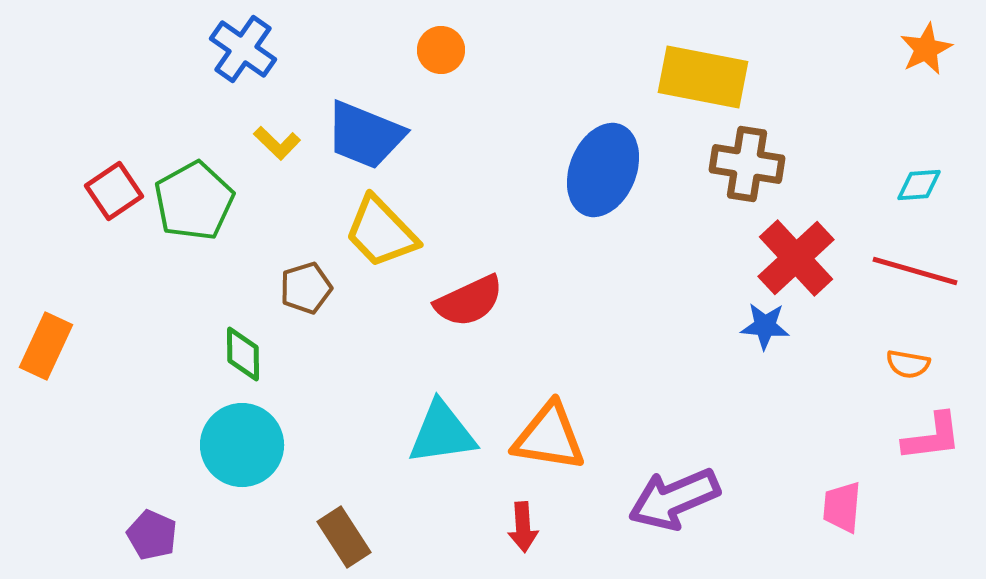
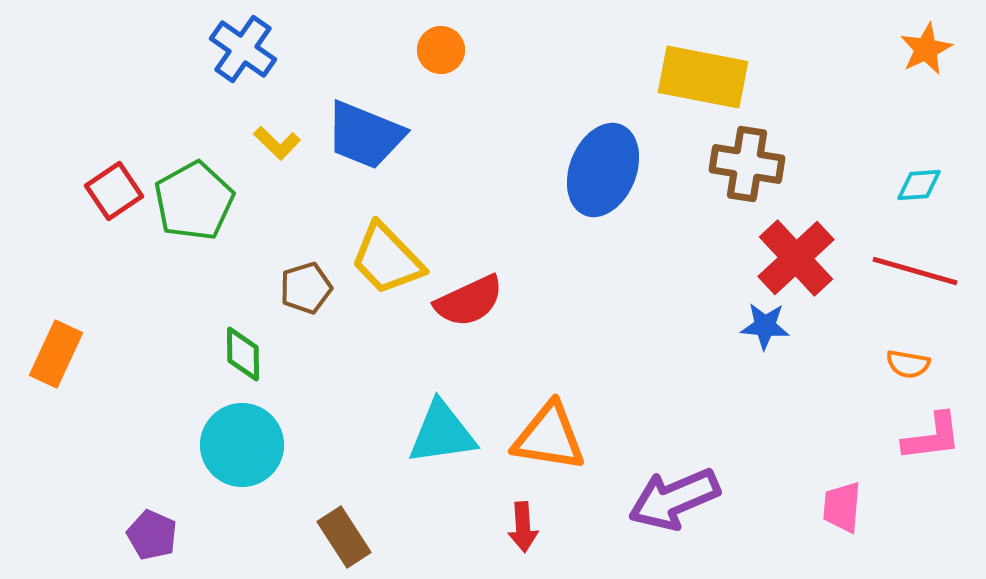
yellow trapezoid: moved 6 px right, 27 px down
orange rectangle: moved 10 px right, 8 px down
